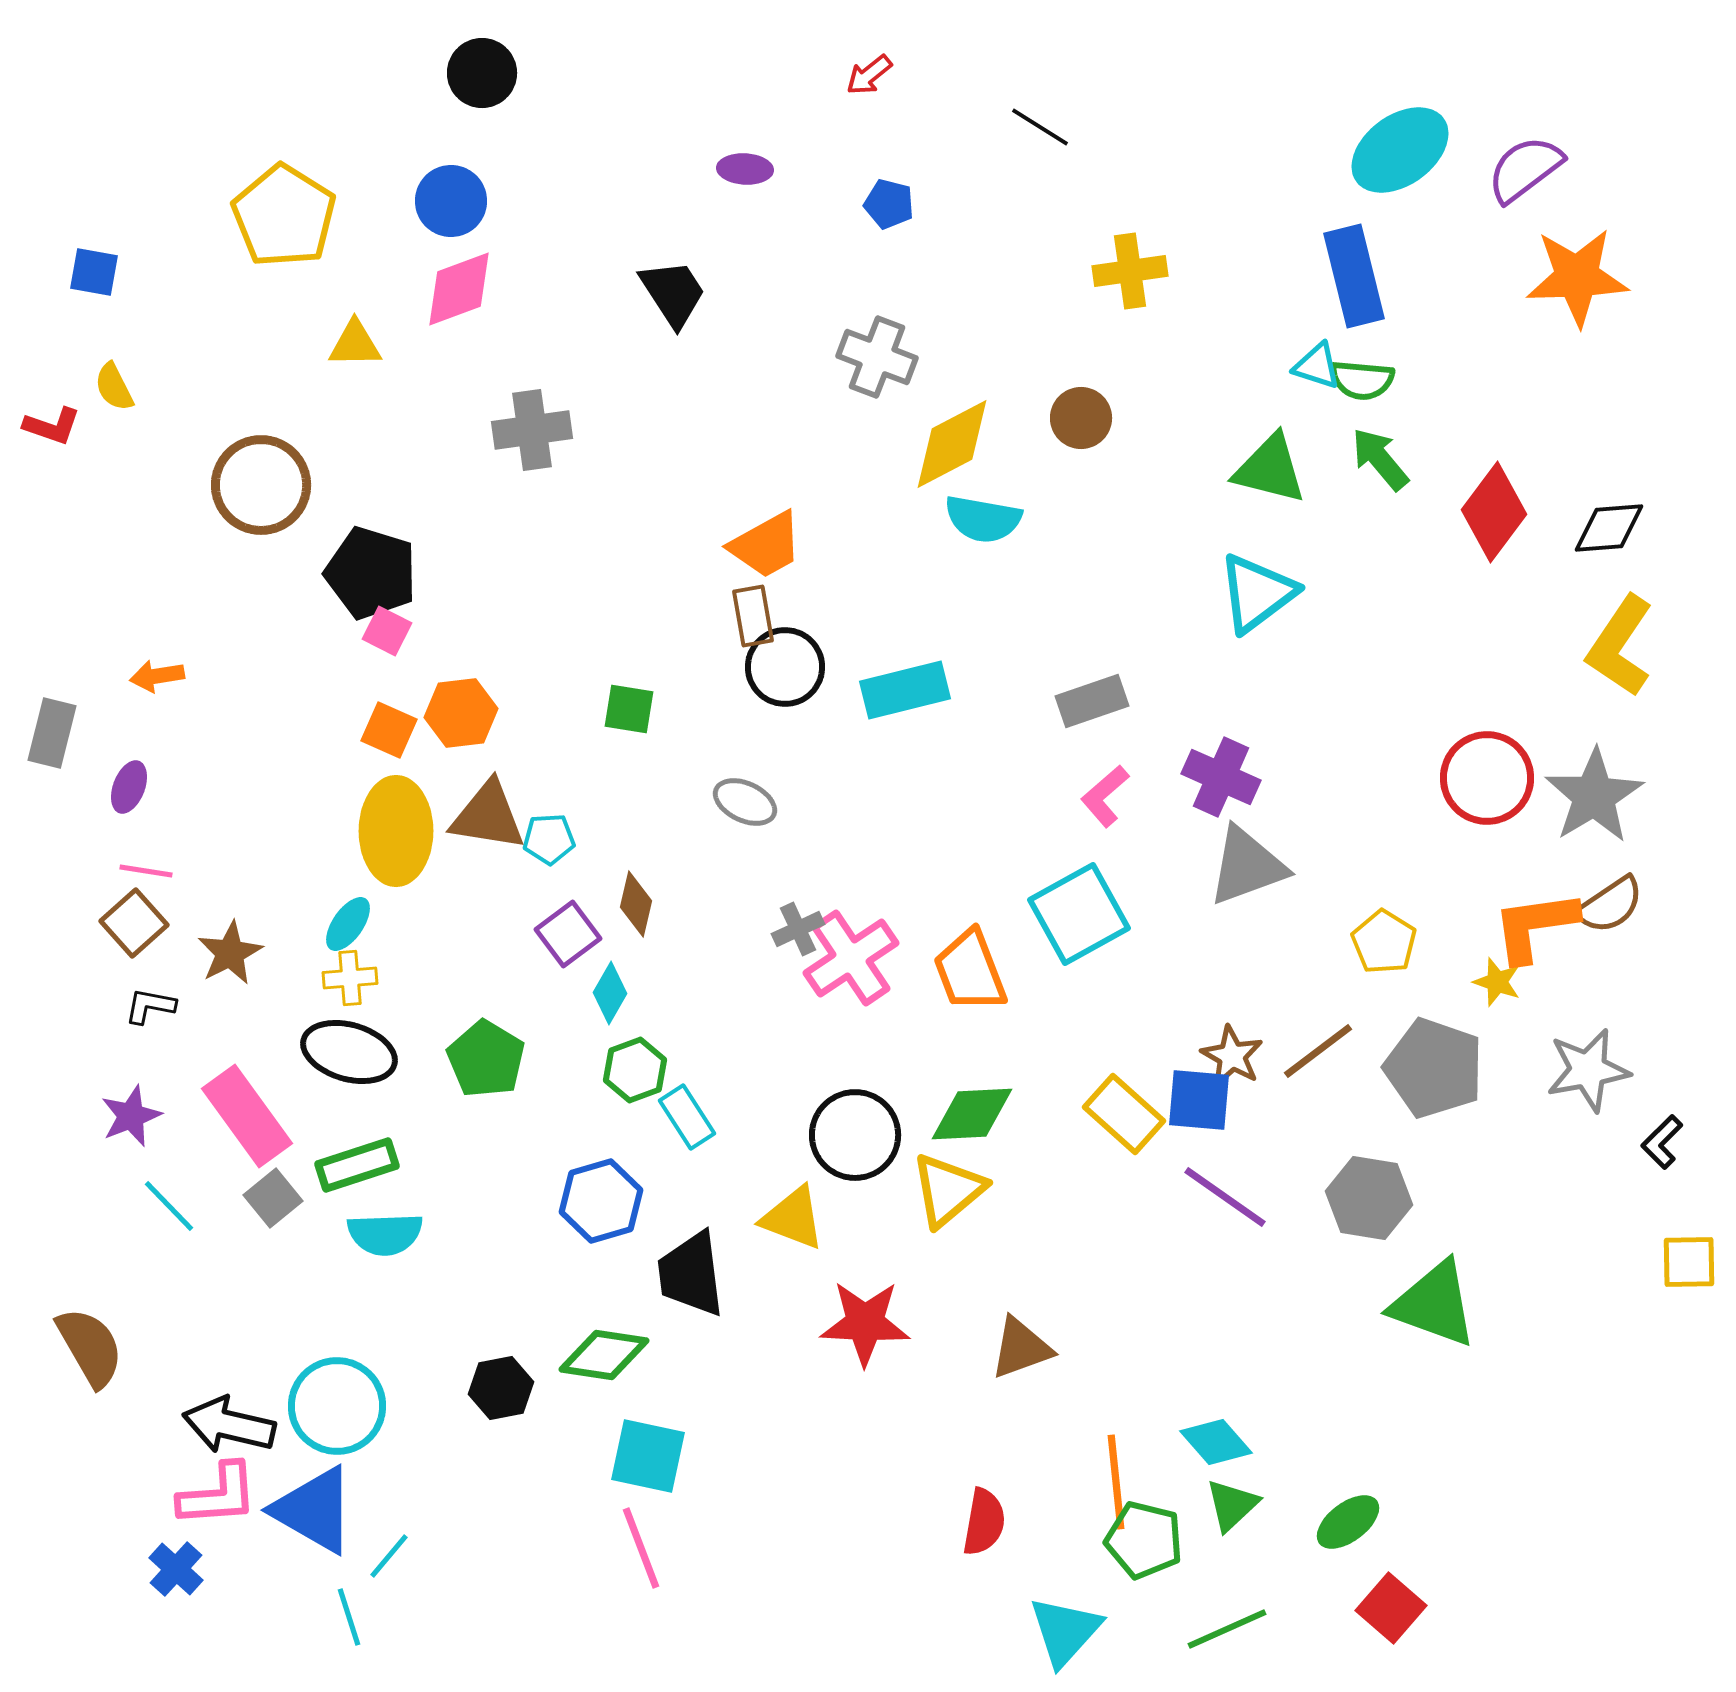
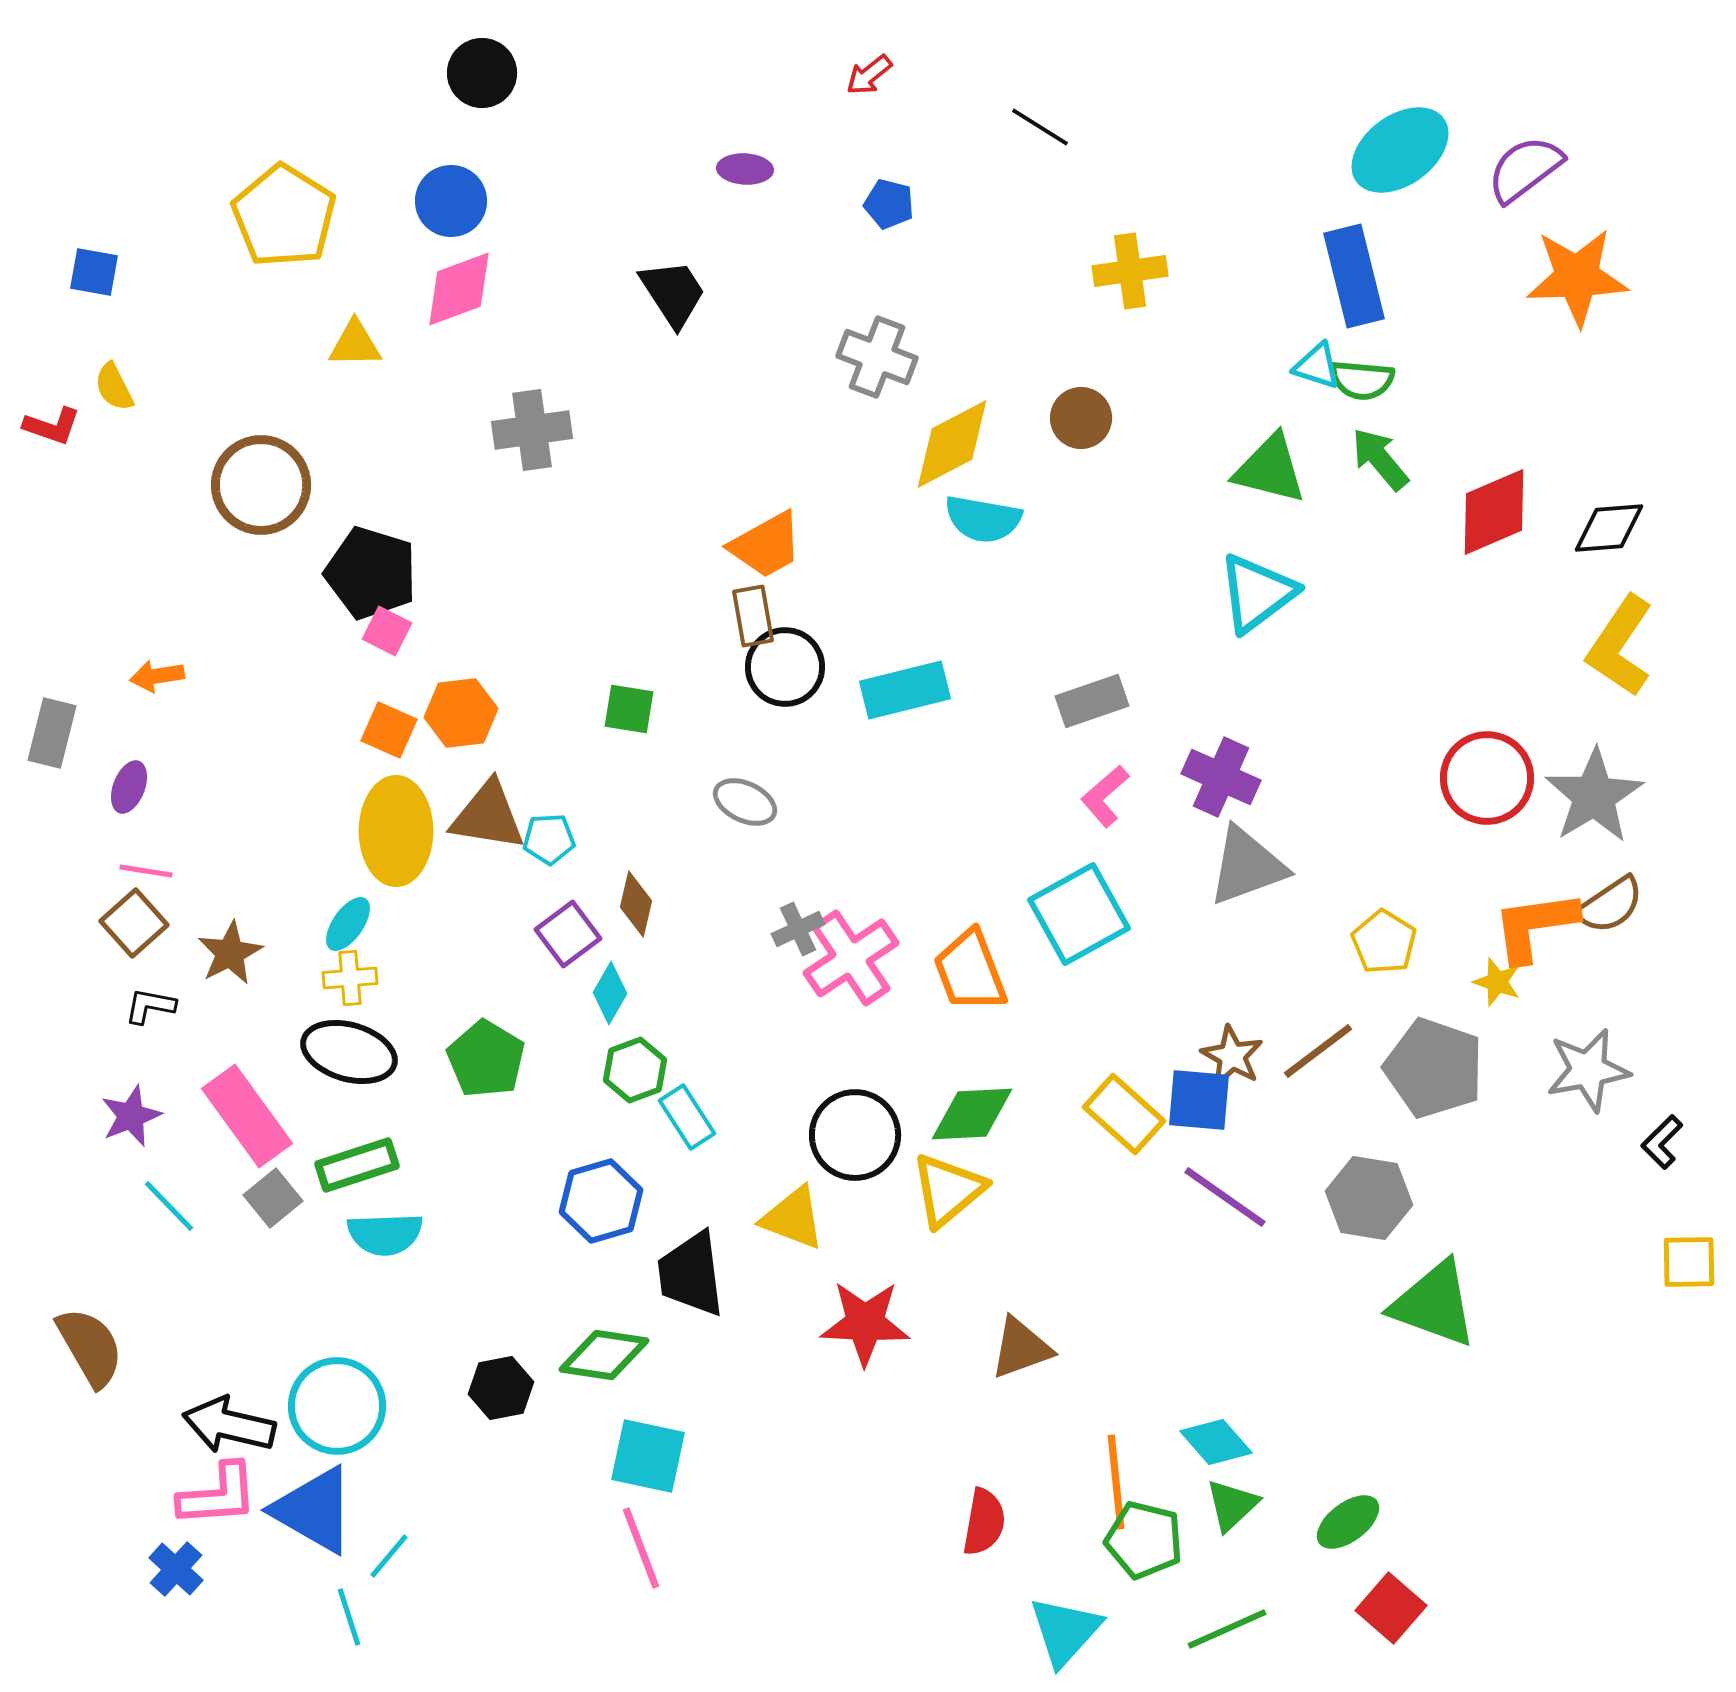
red diamond at (1494, 512): rotated 30 degrees clockwise
